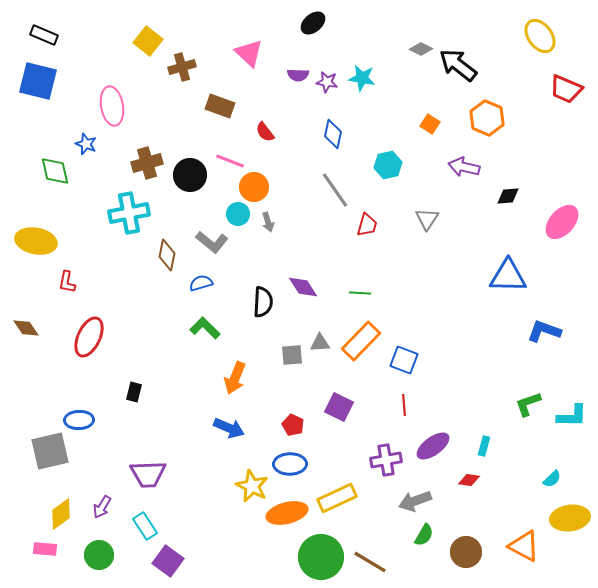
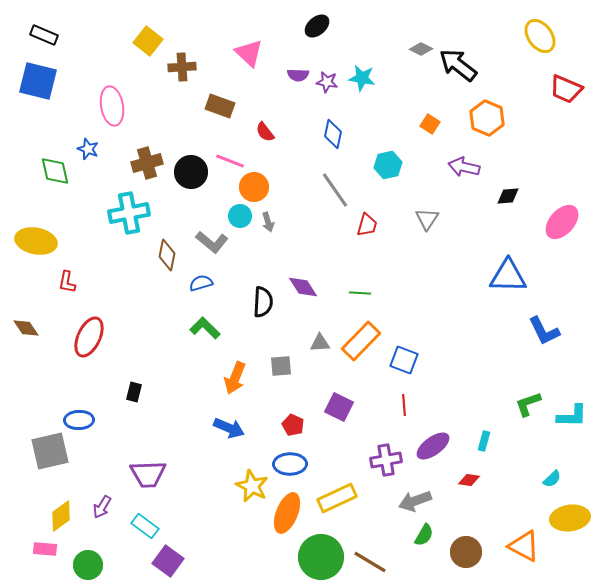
black ellipse at (313, 23): moved 4 px right, 3 px down
brown cross at (182, 67): rotated 12 degrees clockwise
blue star at (86, 144): moved 2 px right, 5 px down
black circle at (190, 175): moved 1 px right, 3 px up
cyan circle at (238, 214): moved 2 px right, 2 px down
blue L-shape at (544, 331): rotated 136 degrees counterclockwise
gray square at (292, 355): moved 11 px left, 11 px down
cyan rectangle at (484, 446): moved 5 px up
orange ellipse at (287, 513): rotated 54 degrees counterclockwise
yellow diamond at (61, 514): moved 2 px down
cyan rectangle at (145, 526): rotated 20 degrees counterclockwise
green circle at (99, 555): moved 11 px left, 10 px down
